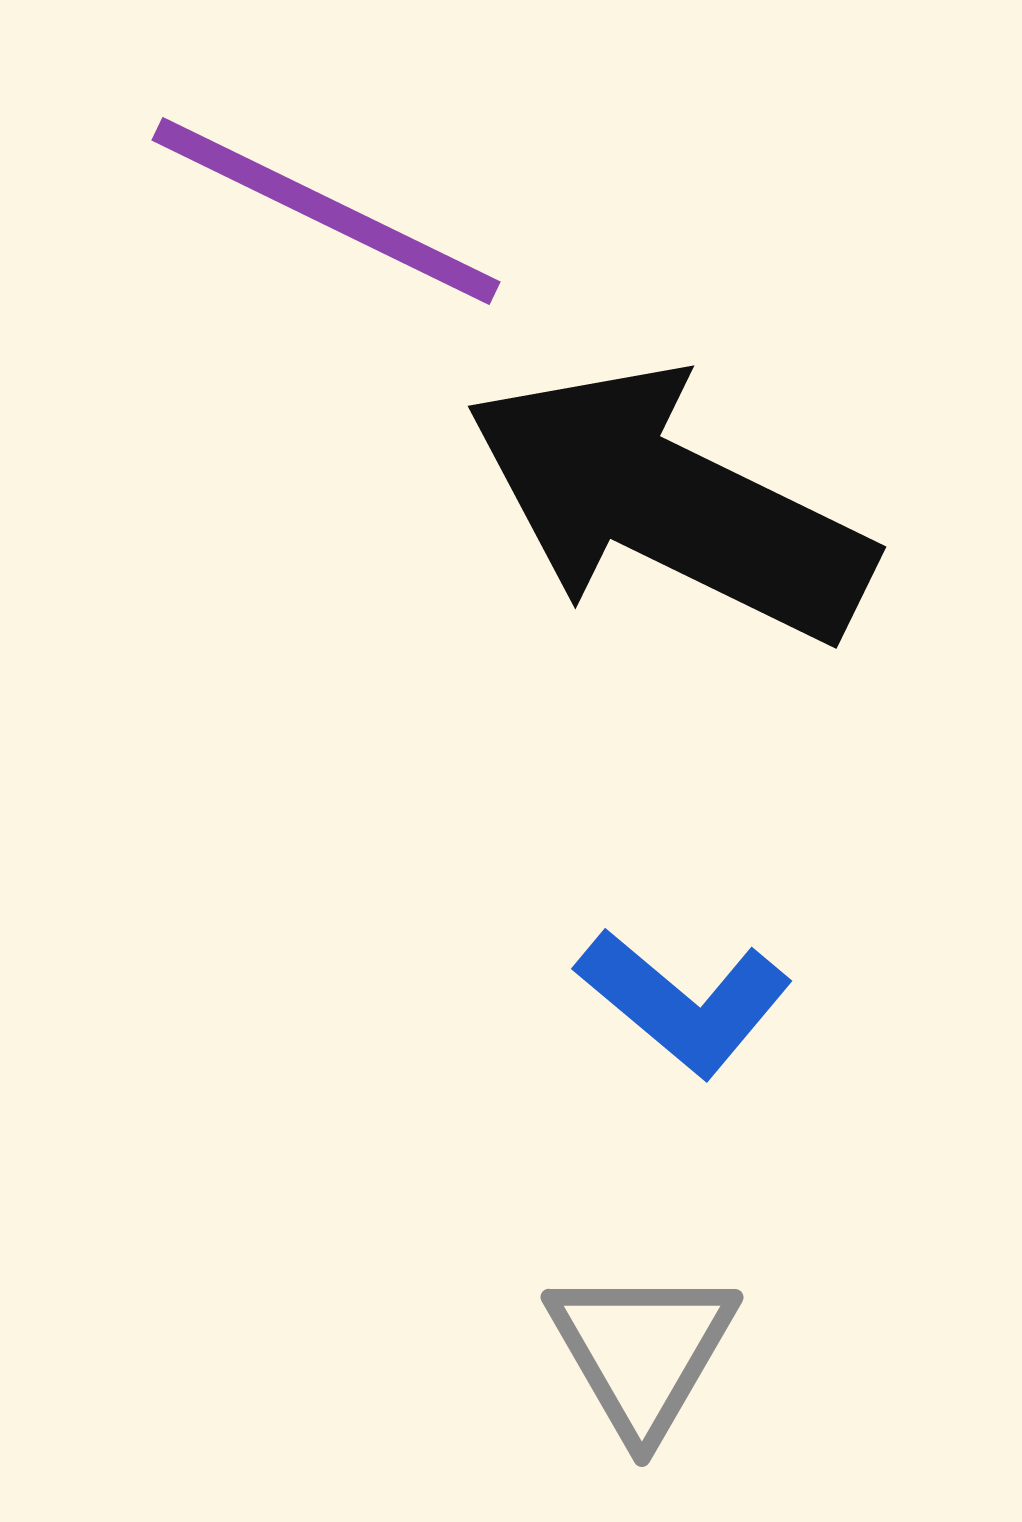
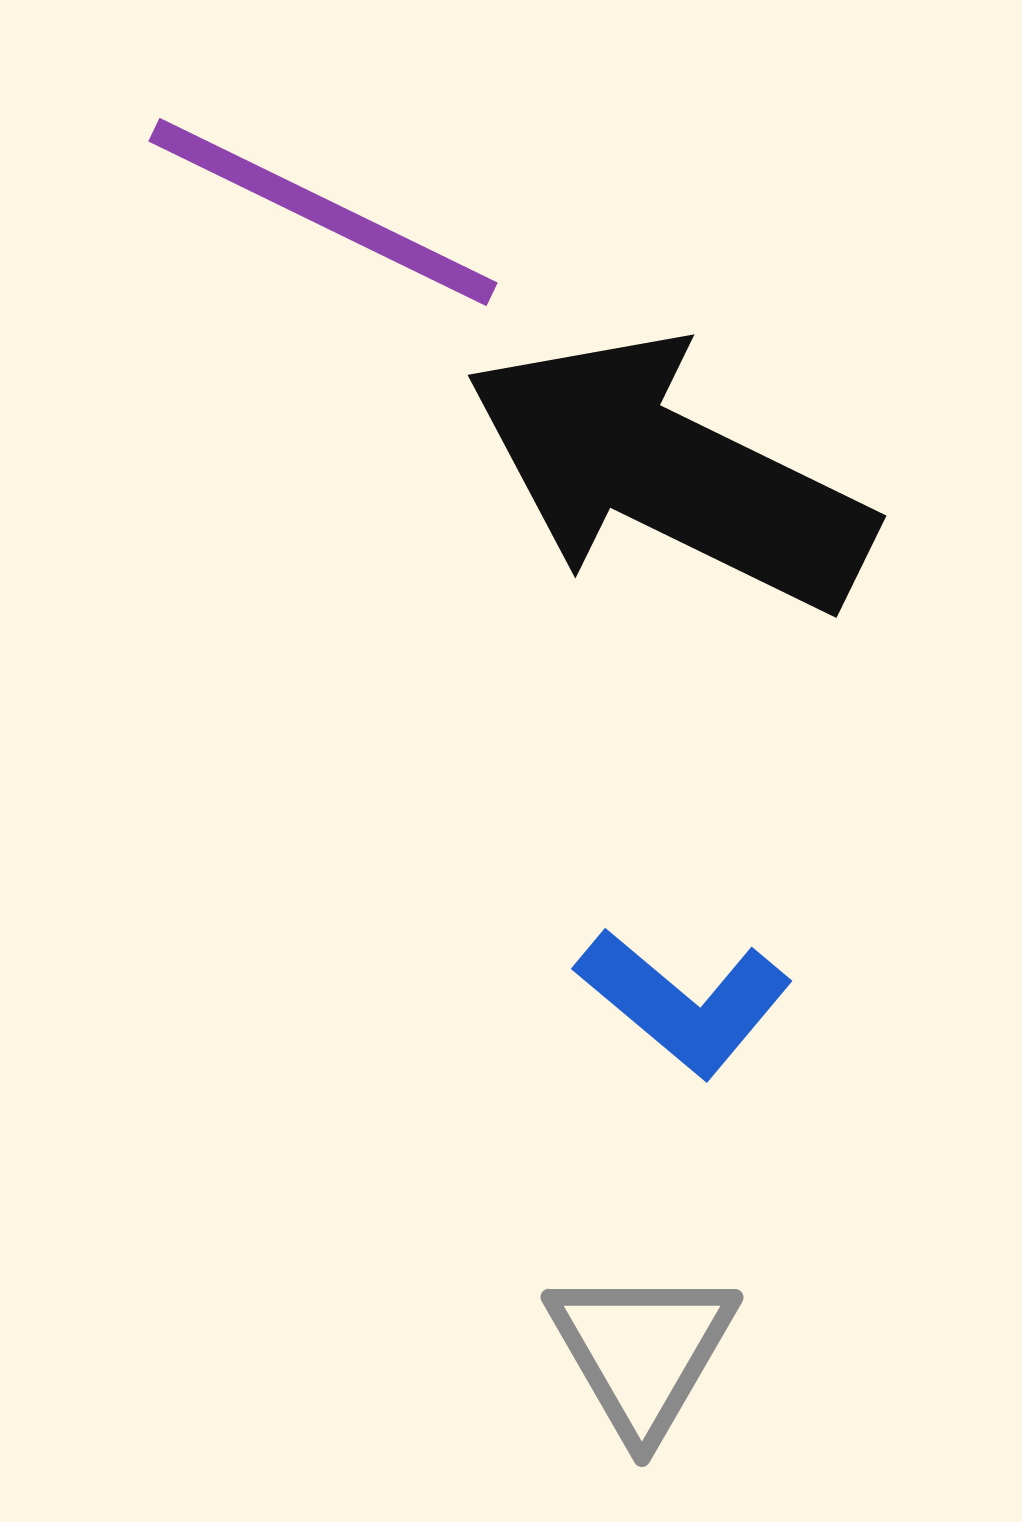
purple line: moved 3 px left, 1 px down
black arrow: moved 31 px up
